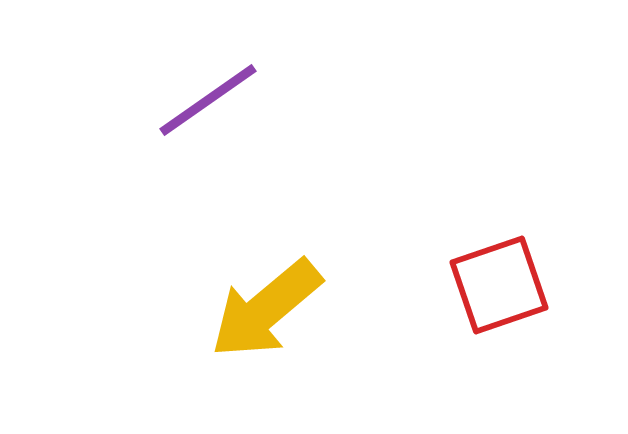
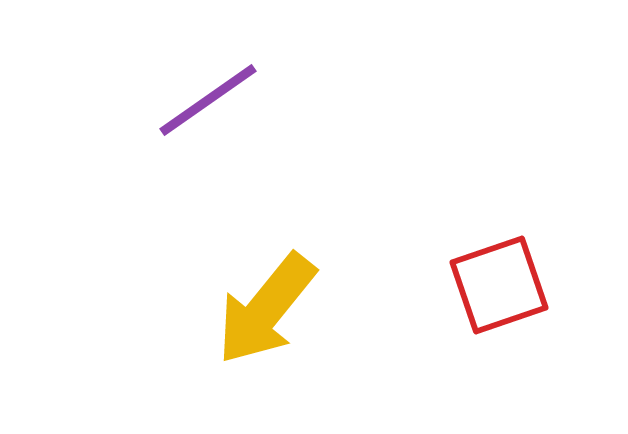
yellow arrow: rotated 11 degrees counterclockwise
